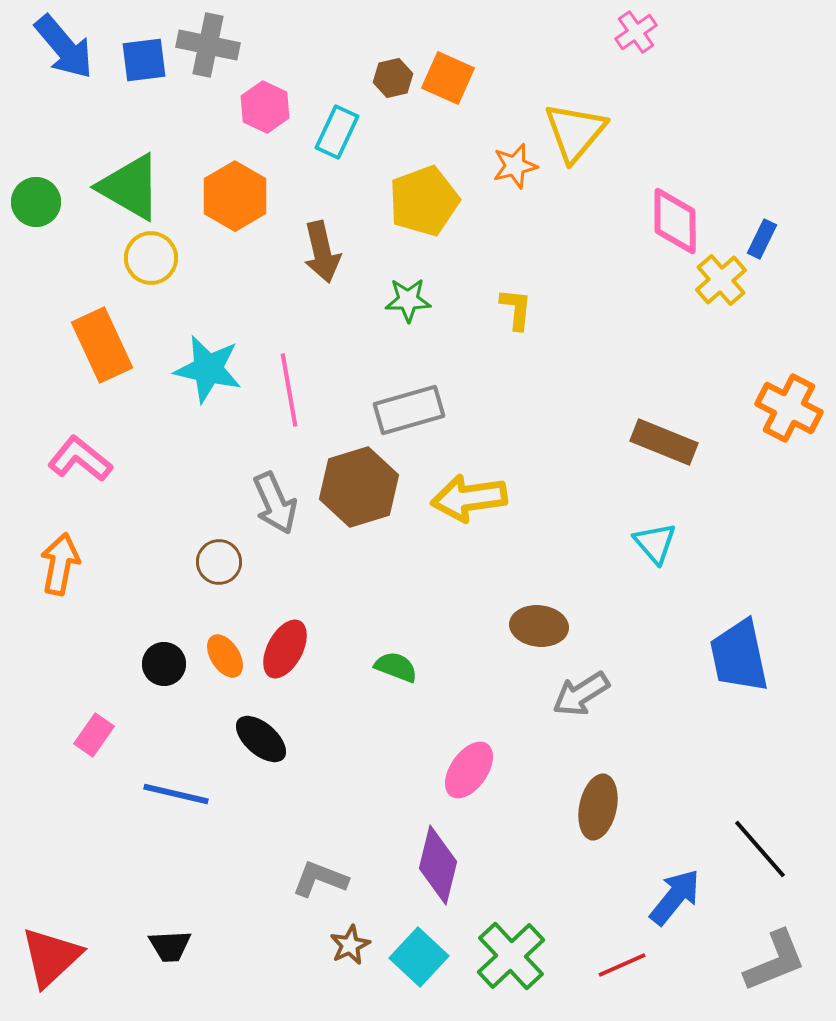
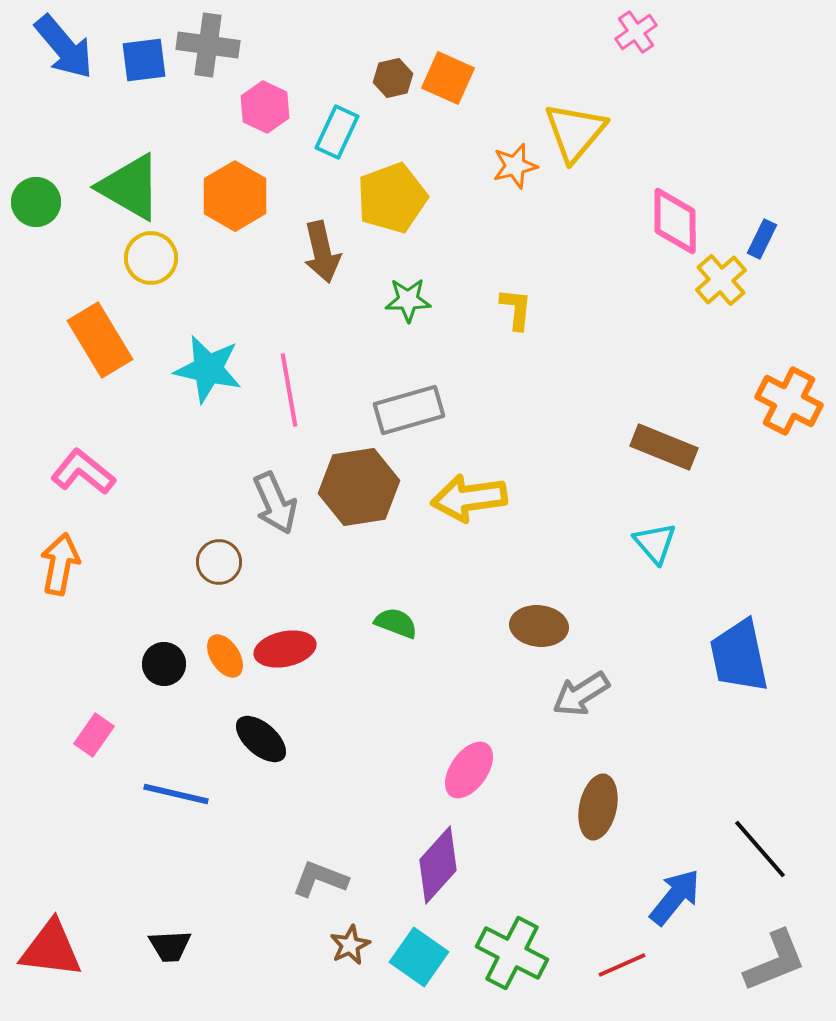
gray cross at (208, 45): rotated 4 degrees counterclockwise
yellow pentagon at (424, 201): moved 32 px left, 3 px up
orange rectangle at (102, 345): moved 2 px left, 5 px up; rotated 6 degrees counterclockwise
orange cross at (789, 408): moved 7 px up
brown rectangle at (664, 442): moved 5 px down
pink L-shape at (80, 459): moved 3 px right, 13 px down
brown hexagon at (359, 487): rotated 8 degrees clockwise
red ellipse at (285, 649): rotated 50 degrees clockwise
green semicircle at (396, 667): moved 44 px up
purple diamond at (438, 865): rotated 28 degrees clockwise
green cross at (511, 956): moved 1 px right, 3 px up; rotated 20 degrees counterclockwise
red triangle at (51, 957): moved 8 px up; rotated 50 degrees clockwise
cyan square at (419, 957): rotated 8 degrees counterclockwise
